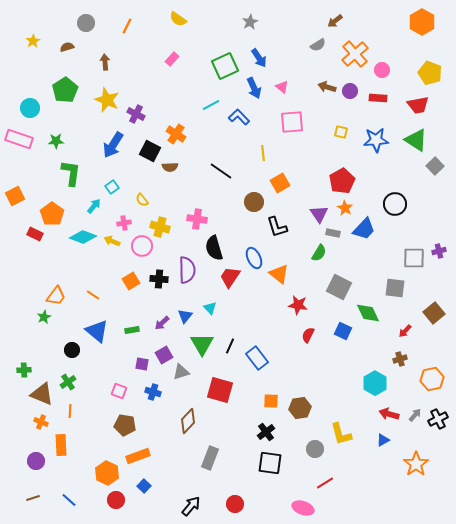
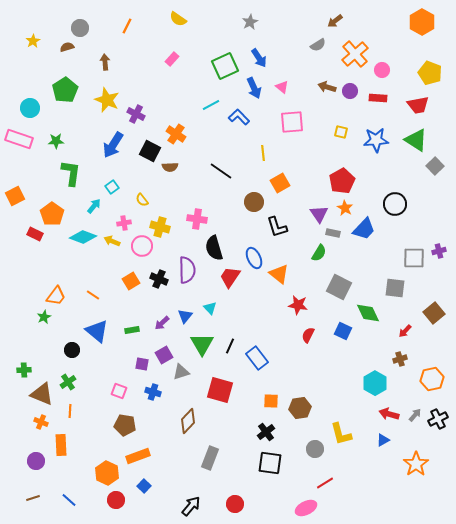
gray circle at (86, 23): moved 6 px left, 5 px down
black cross at (159, 279): rotated 18 degrees clockwise
pink ellipse at (303, 508): moved 3 px right; rotated 45 degrees counterclockwise
